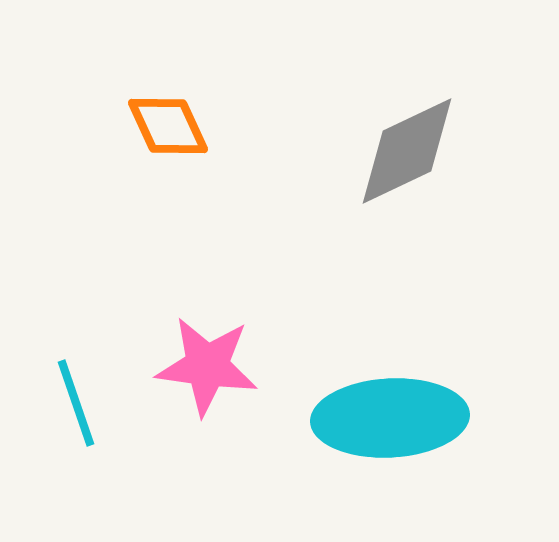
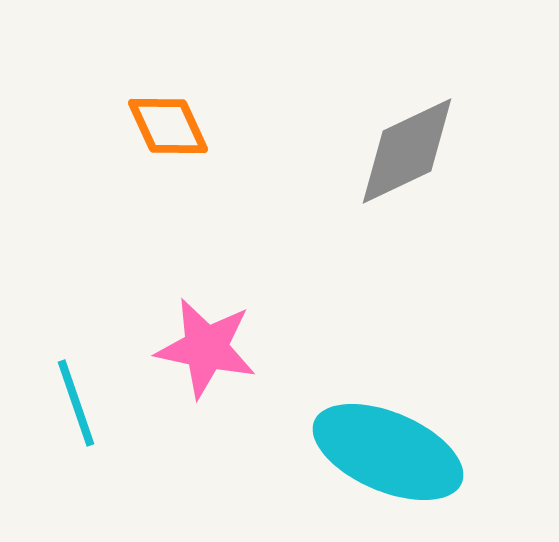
pink star: moved 1 px left, 18 px up; rotated 4 degrees clockwise
cyan ellipse: moved 2 px left, 34 px down; rotated 26 degrees clockwise
